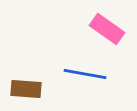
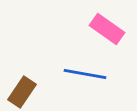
brown rectangle: moved 4 px left, 3 px down; rotated 60 degrees counterclockwise
